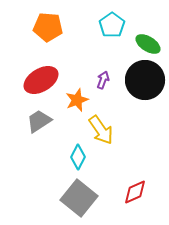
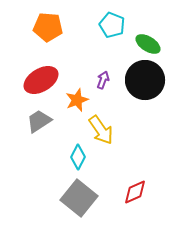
cyan pentagon: rotated 15 degrees counterclockwise
